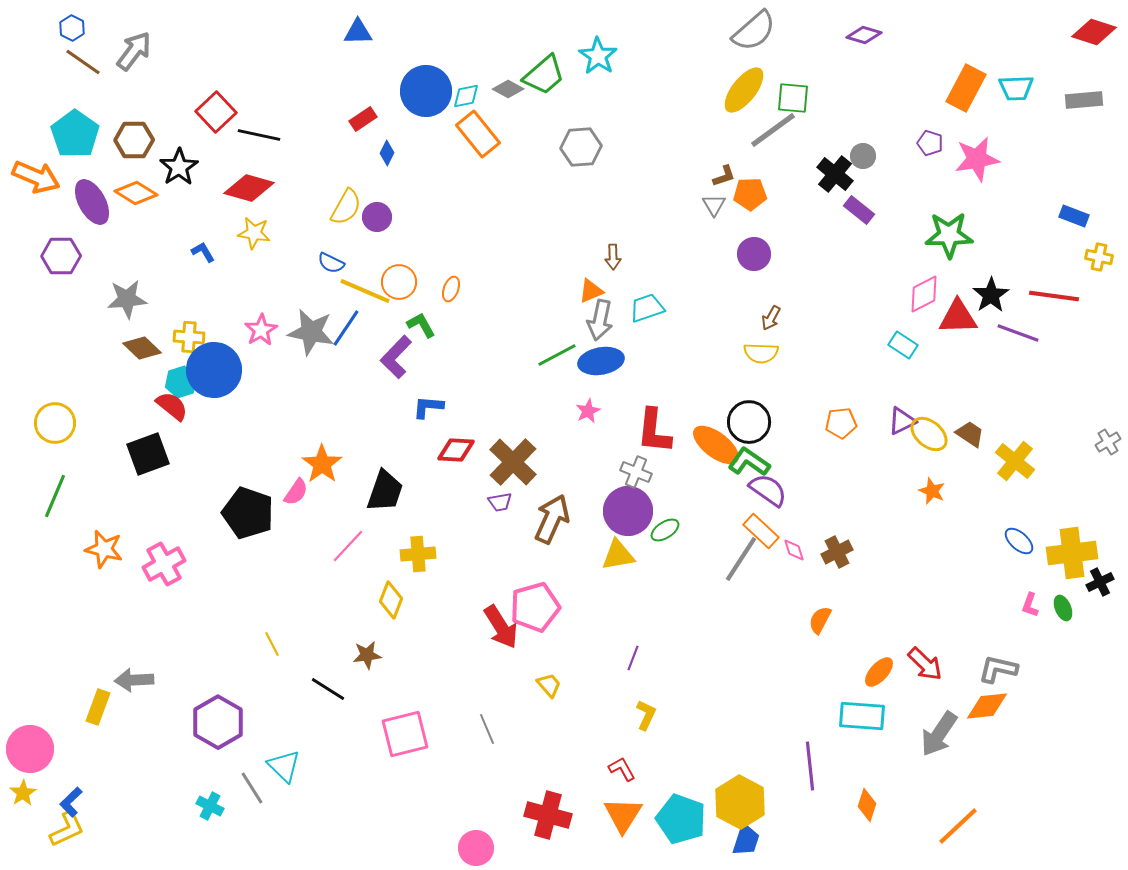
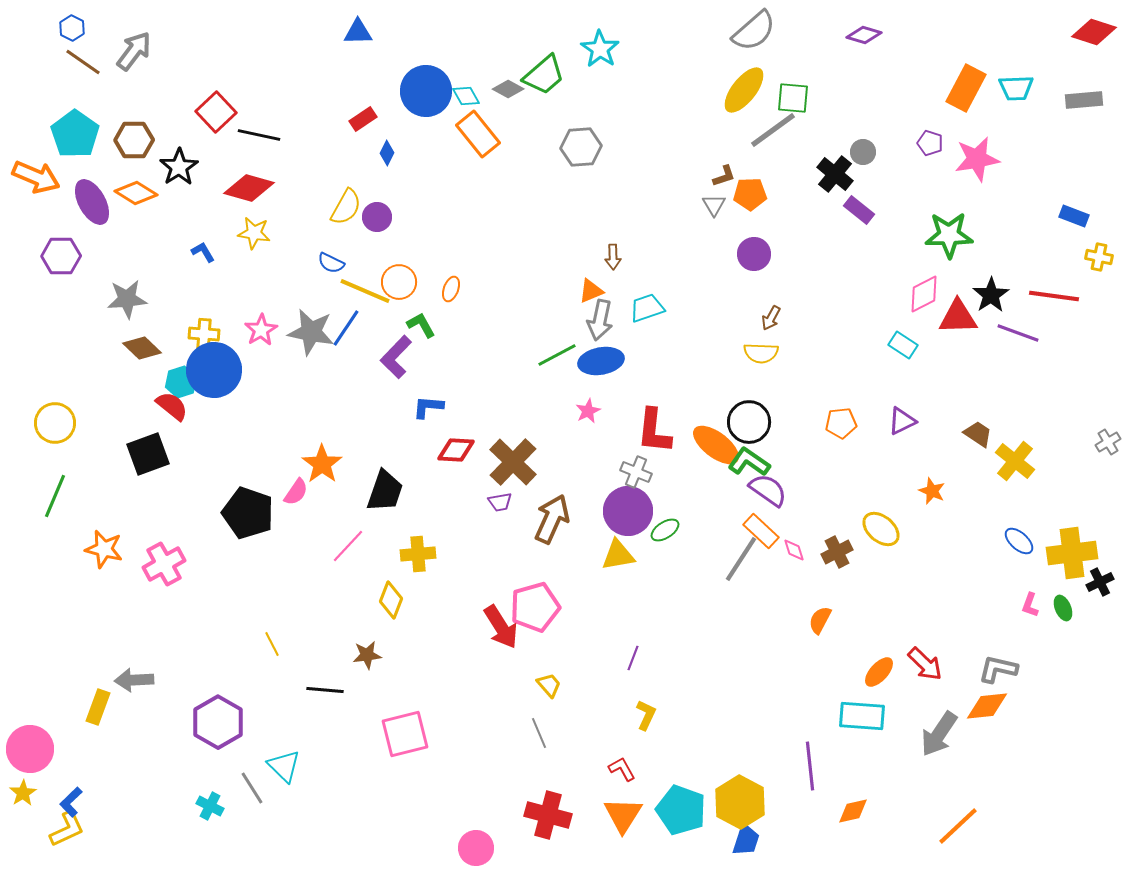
cyan star at (598, 56): moved 2 px right, 7 px up
cyan diamond at (466, 96): rotated 72 degrees clockwise
gray circle at (863, 156): moved 4 px up
yellow cross at (189, 337): moved 15 px right, 3 px up
yellow ellipse at (929, 434): moved 48 px left, 95 px down
brown trapezoid at (970, 434): moved 8 px right
black line at (328, 689): moved 3 px left, 1 px down; rotated 27 degrees counterclockwise
gray line at (487, 729): moved 52 px right, 4 px down
orange diamond at (867, 805): moved 14 px left, 6 px down; rotated 60 degrees clockwise
cyan pentagon at (681, 819): moved 9 px up
